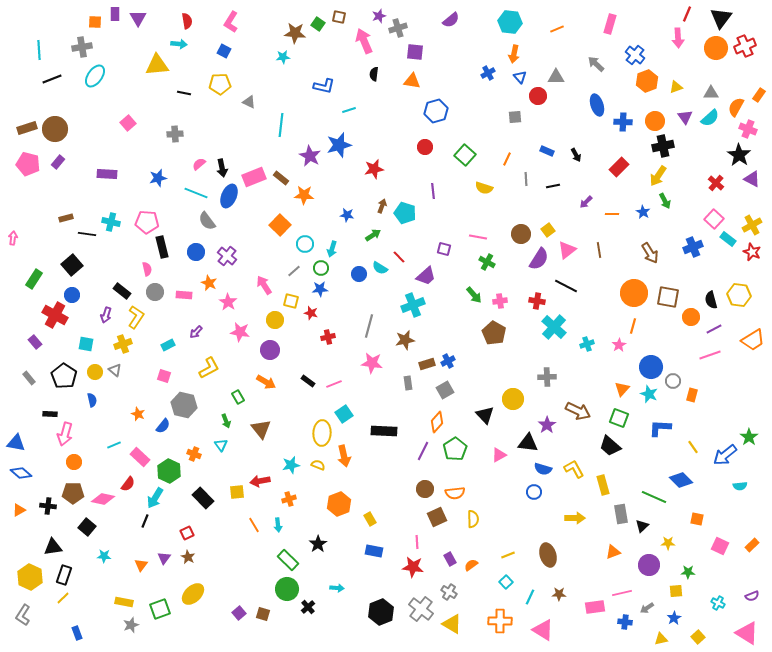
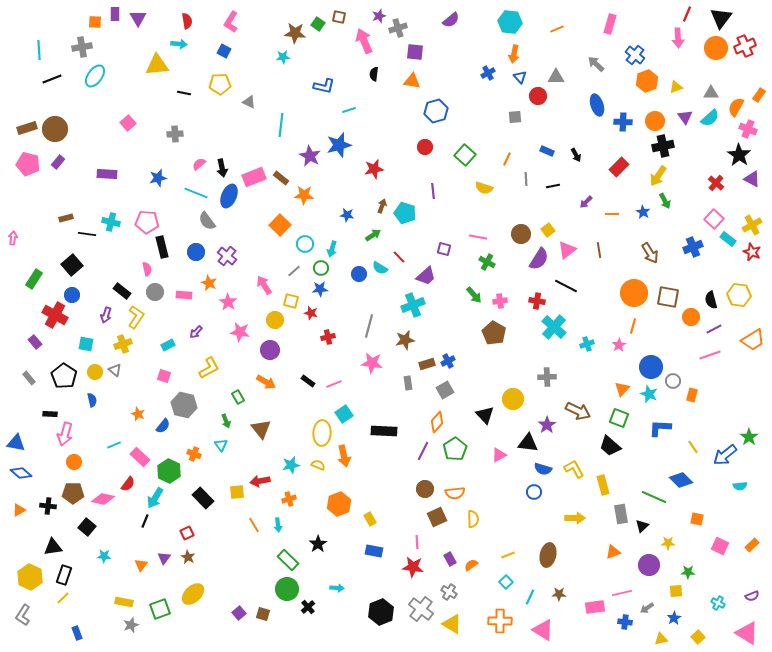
brown ellipse at (548, 555): rotated 30 degrees clockwise
